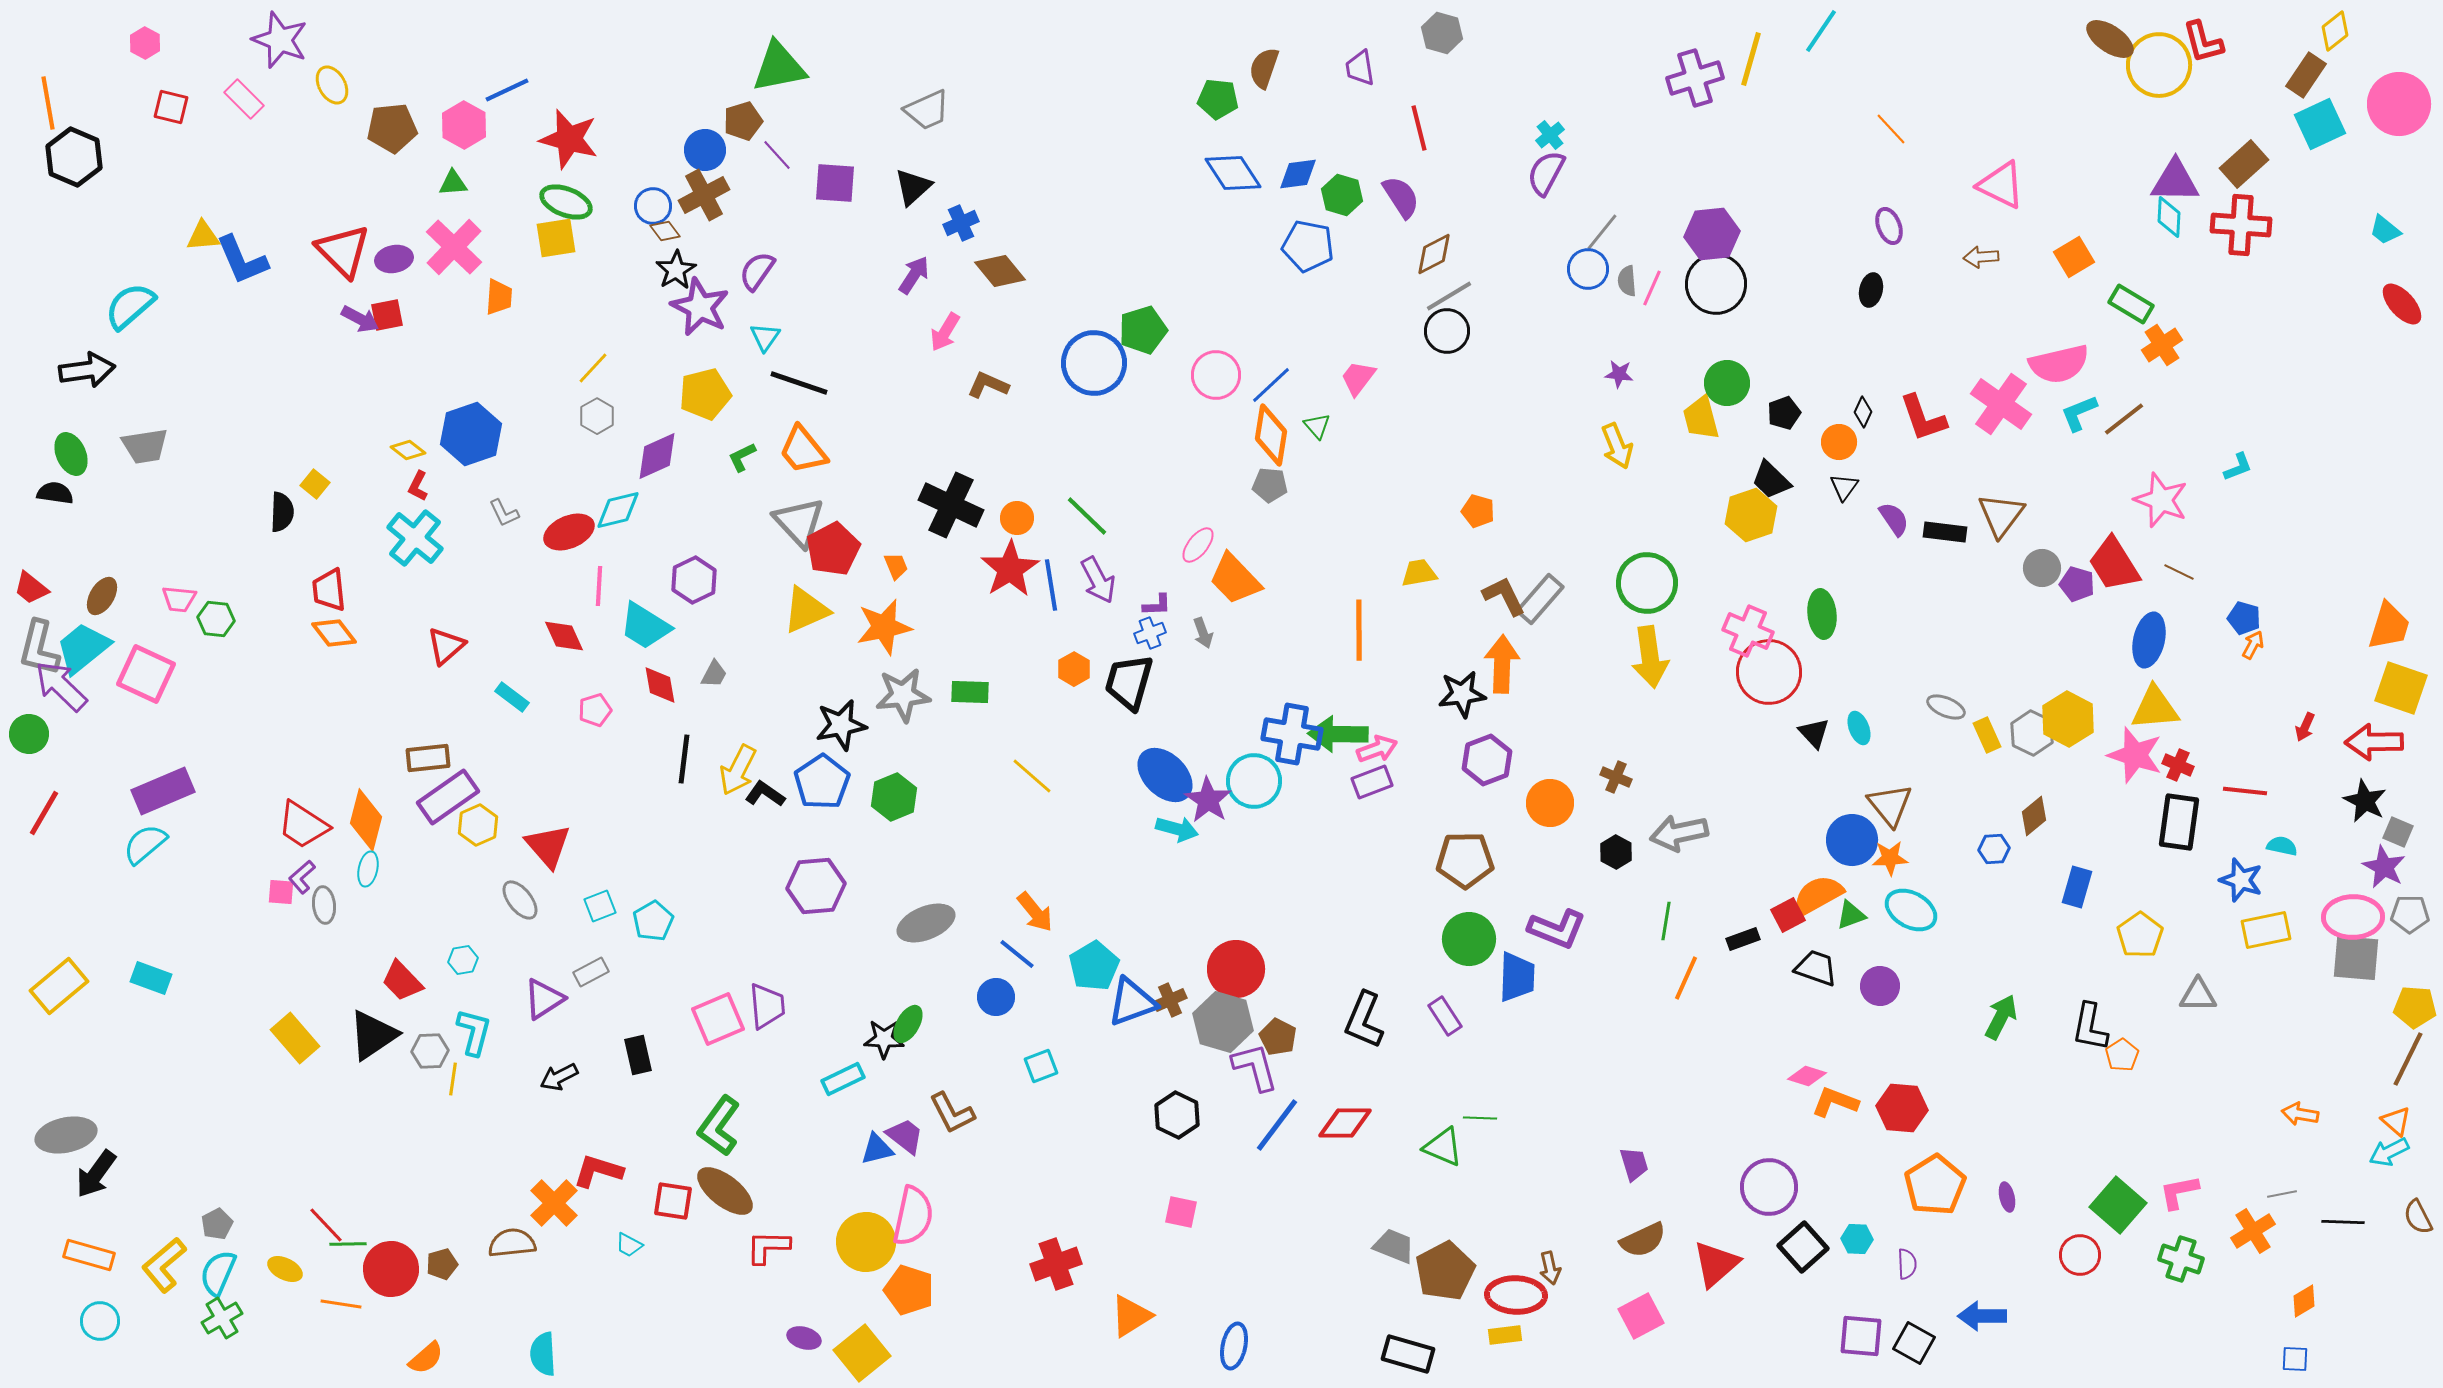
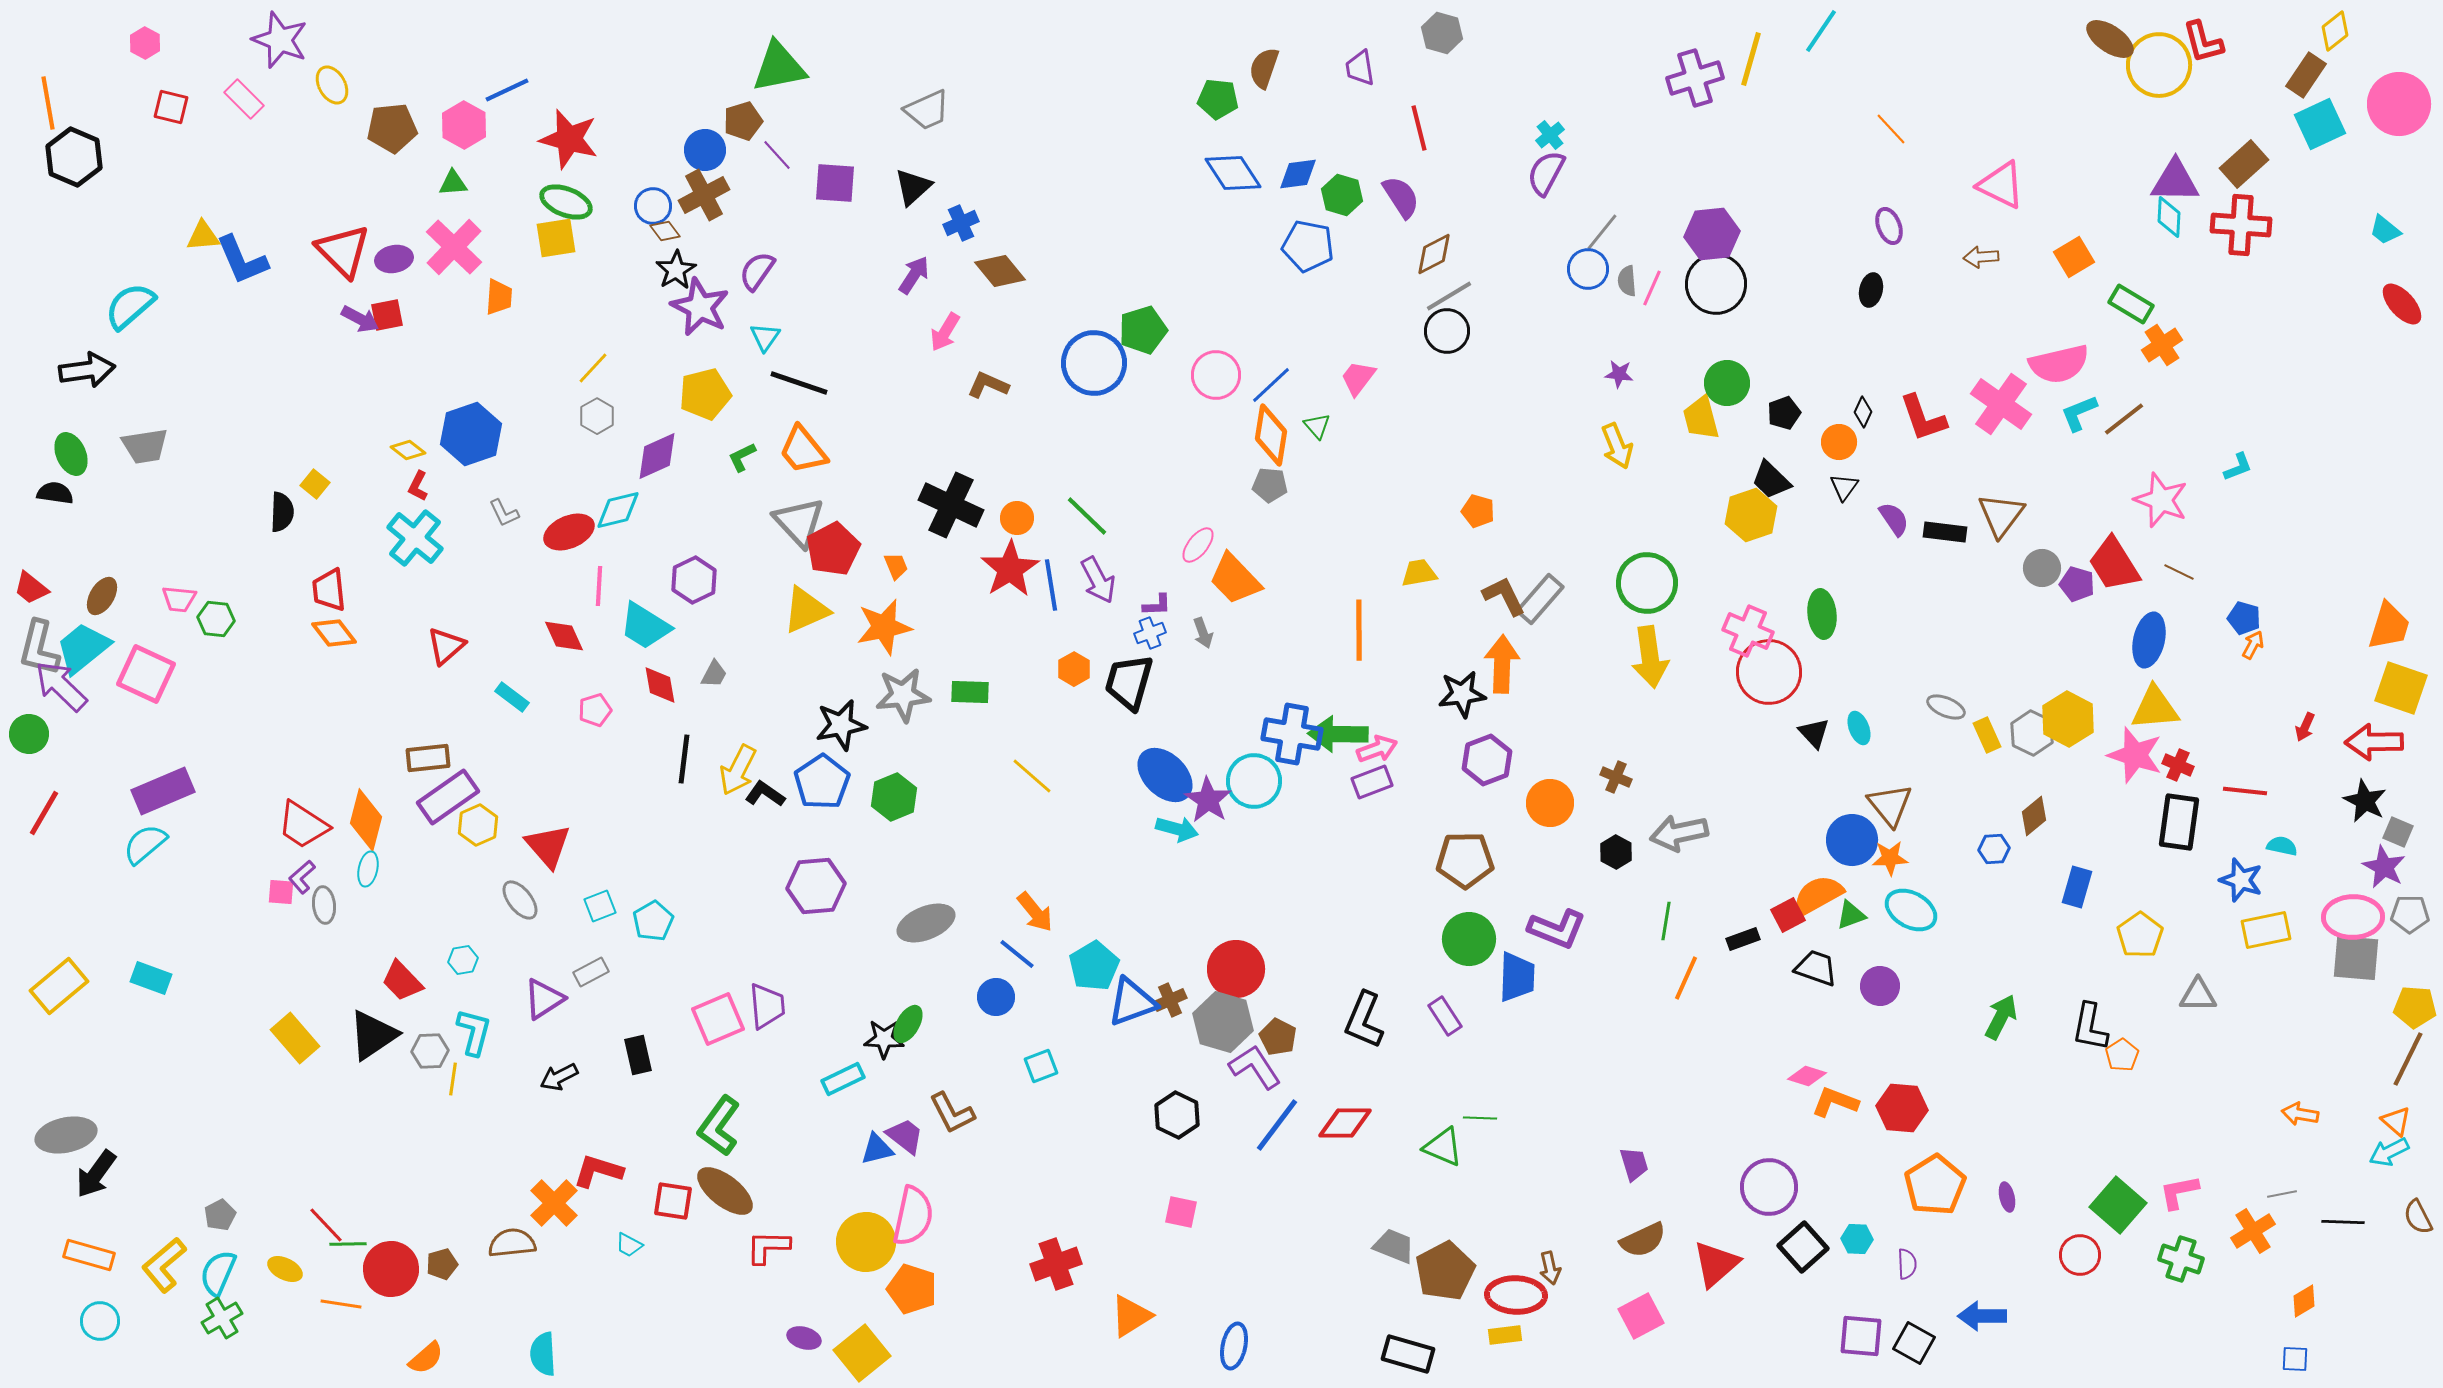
purple L-shape at (1255, 1067): rotated 18 degrees counterclockwise
gray pentagon at (217, 1224): moved 3 px right, 9 px up
orange pentagon at (909, 1290): moved 3 px right, 1 px up
